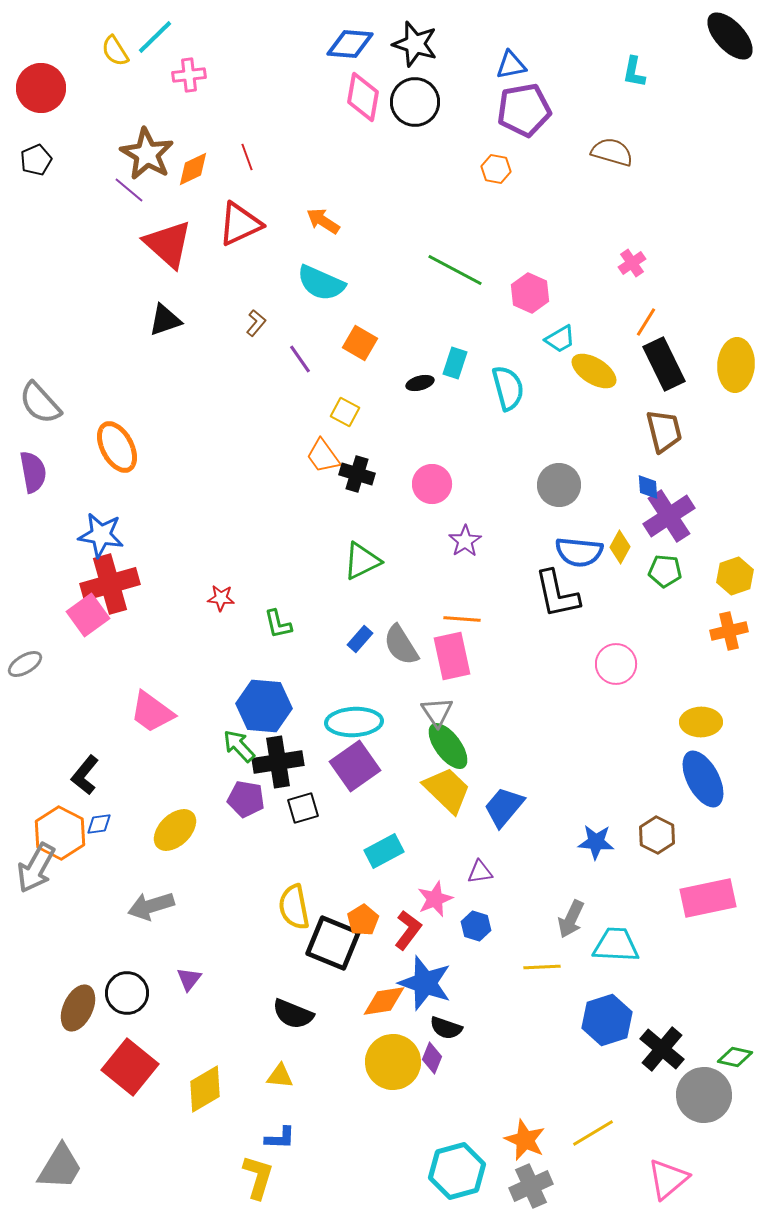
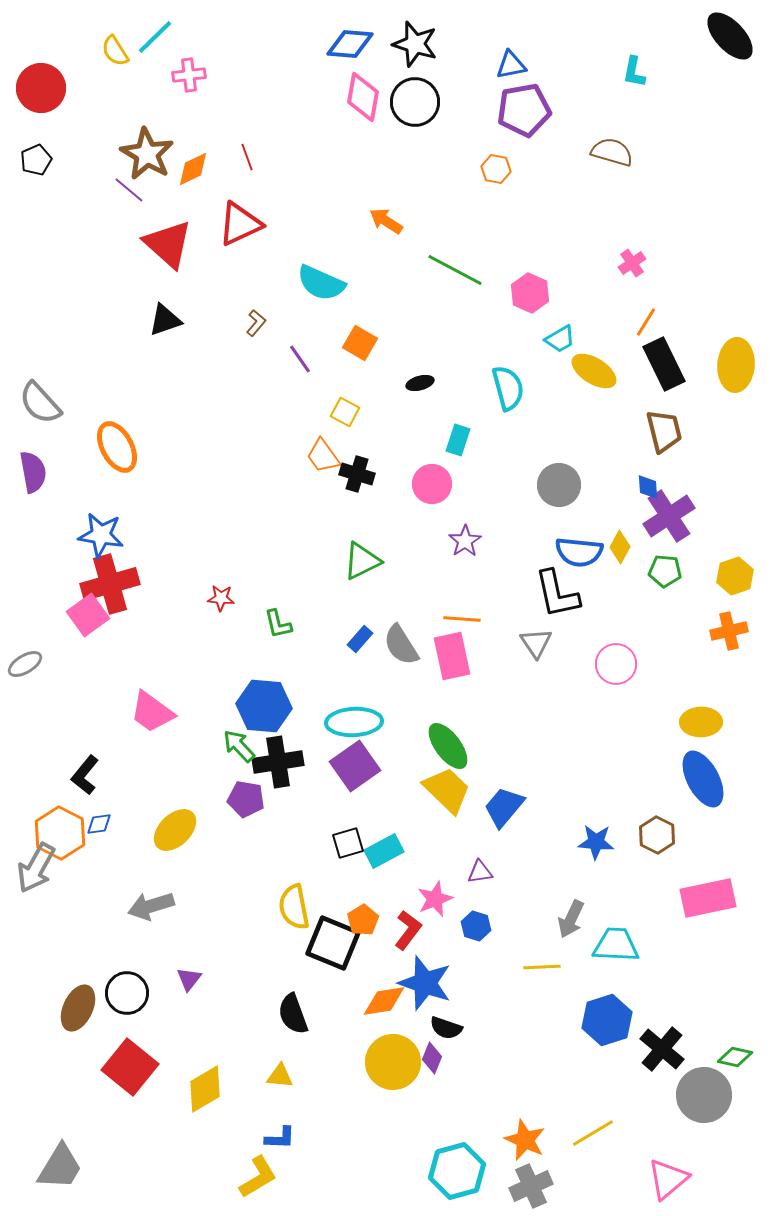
orange arrow at (323, 221): moved 63 px right
cyan rectangle at (455, 363): moved 3 px right, 77 px down
gray triangle at (437, 712): moved 99 px right, 69 px up
black square at (303, 808): moved 45 px right, 35 px down
black semicircle at (293, 1014): rotated 48 degrees clockwise
yellow L-shape at (258, 1177): rotated 42 degrees clockwise
